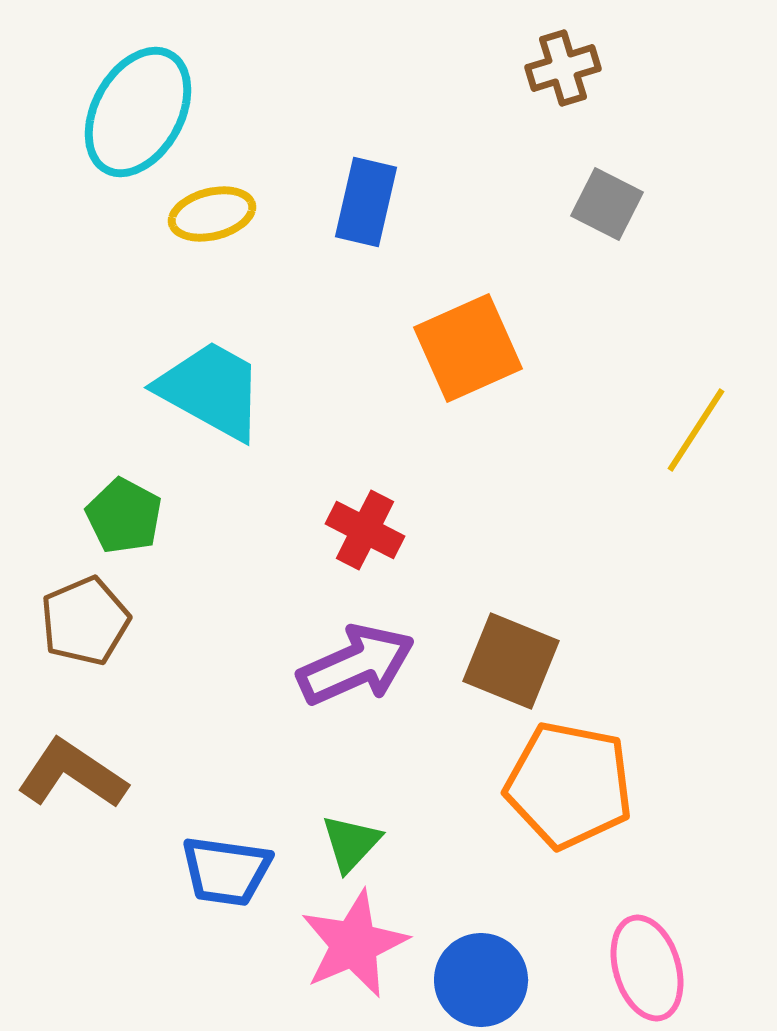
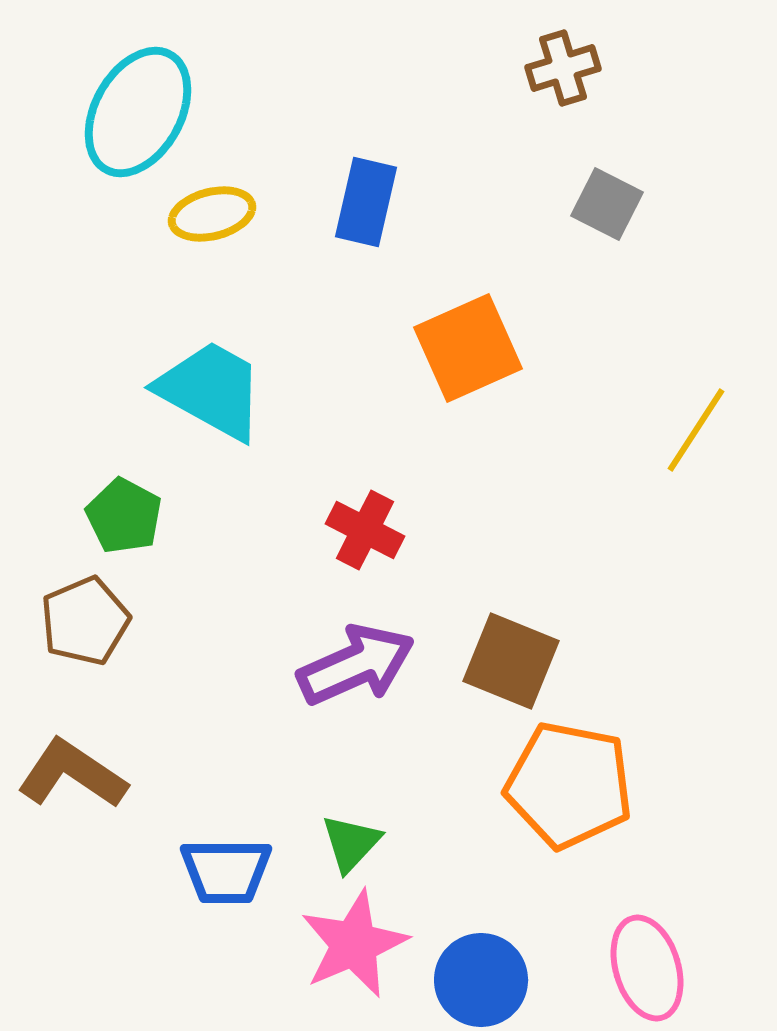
blue trapezoid: rotated 8 degrees counterclockwise
